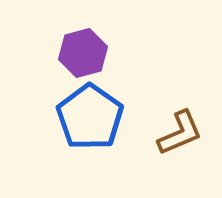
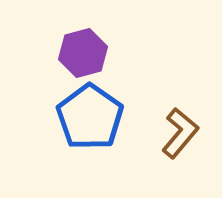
brown L-shape: rotated 27 degrees counterclockwise
